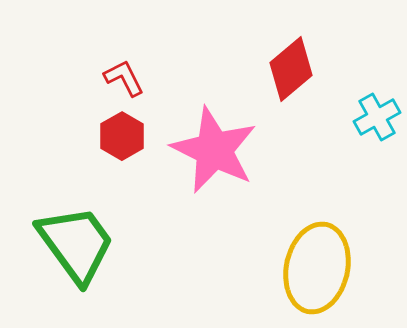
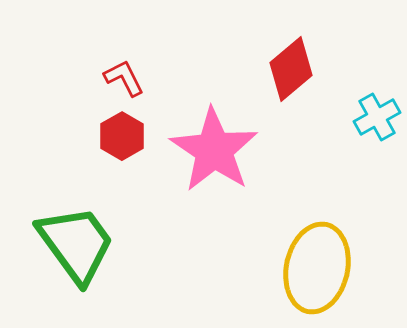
pink star: rotated 8 degrees clockwise
